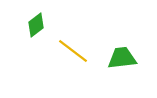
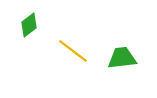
green diamond: moved 7 px left
